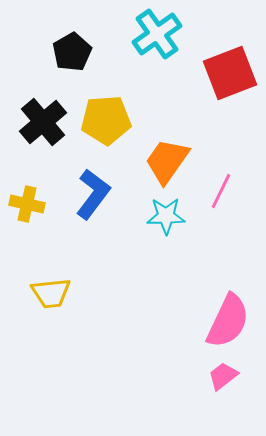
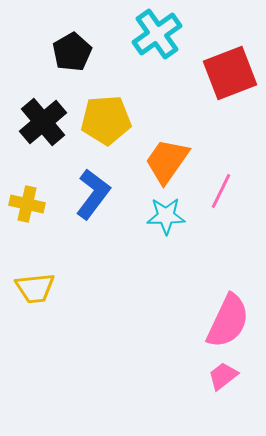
yellow trapezoid: moved 16 px left, 5 px up
